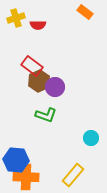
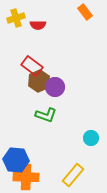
orange rectangle: rotated 14 degrees clockwise
